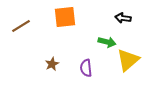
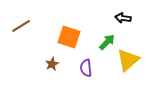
orange square: moved 4 px right, 20 px down; rotated 25 degrees clockwise
green arrow: rotated 60 degrees counterclockwise
